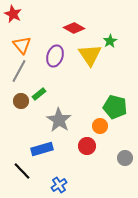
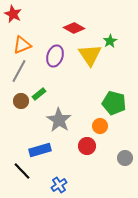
orange triangle: rotated 48 degrees clockwise
green pentagon: moved 1 px left, 4 px up
blue rectangle: moved 2 px left, 1 px down
